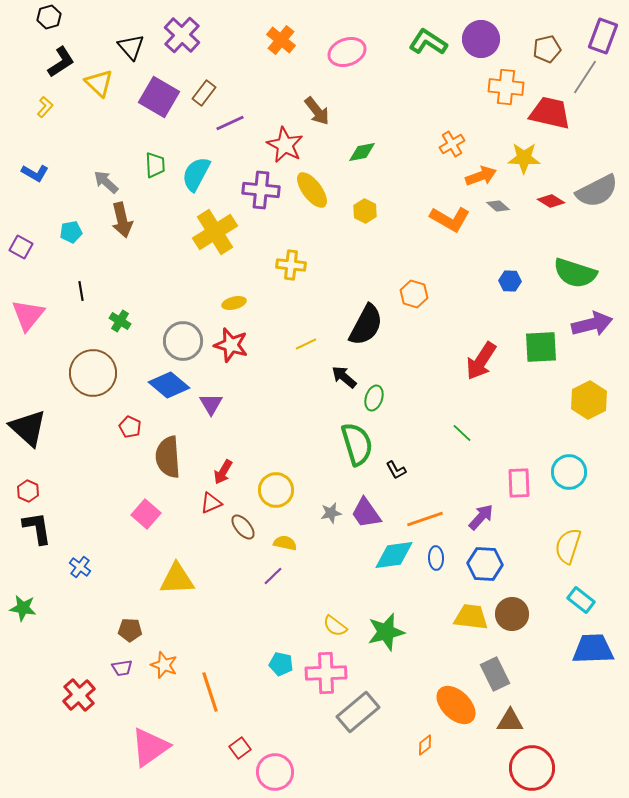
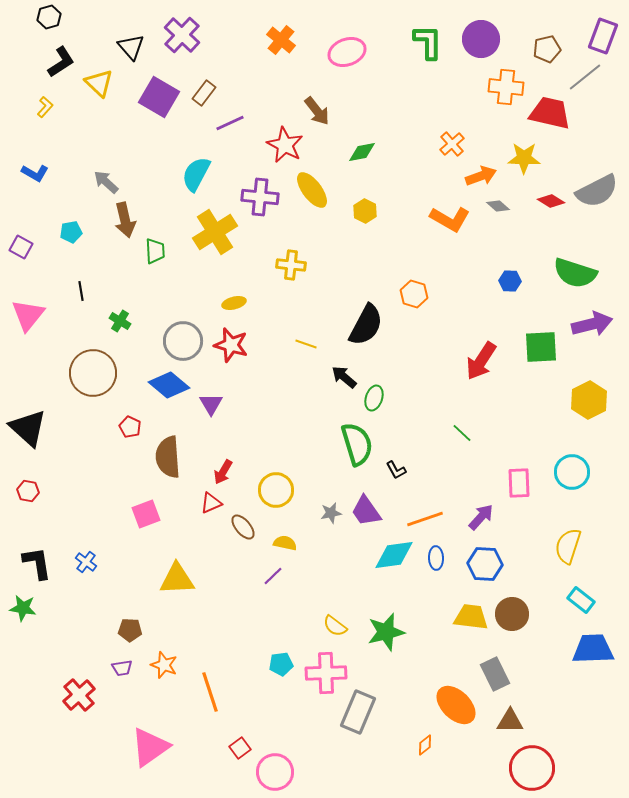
green L-shape at (428, 42): rotated 57 degrees clockwise
gray line at (585, 77): rotated 18 degrees clockwise
orange cross at (452, 144): rotated 10 degrees counterclockwise
green trapezoid at (155, 165): moved 86 px down
purple cross at (261, 190): moved 1 px left, 7 px down
brown arrow at (122, 220): moved 3 px right
yellow line at (306, 344): rotated 45 degrees clockwise
cyan circle at (569, 472): moved 3 px right
red hexagon at (28, 491): rotated 15 degrees counterclockwise
purple trapezoid at (366, 513): moved 2 px up
pink square at (146, 514): rotated 28 degrees clockwise
black L-shape at (37, 528): moved 35 px down
blue cross at (80, 567): moved 6 px right, 5 px up
cyan pentagon at (281, 664): rotated 20 degrees counterclockwise
gray rectangle at (358, 712): rotated 27 degrees counterclockwise
